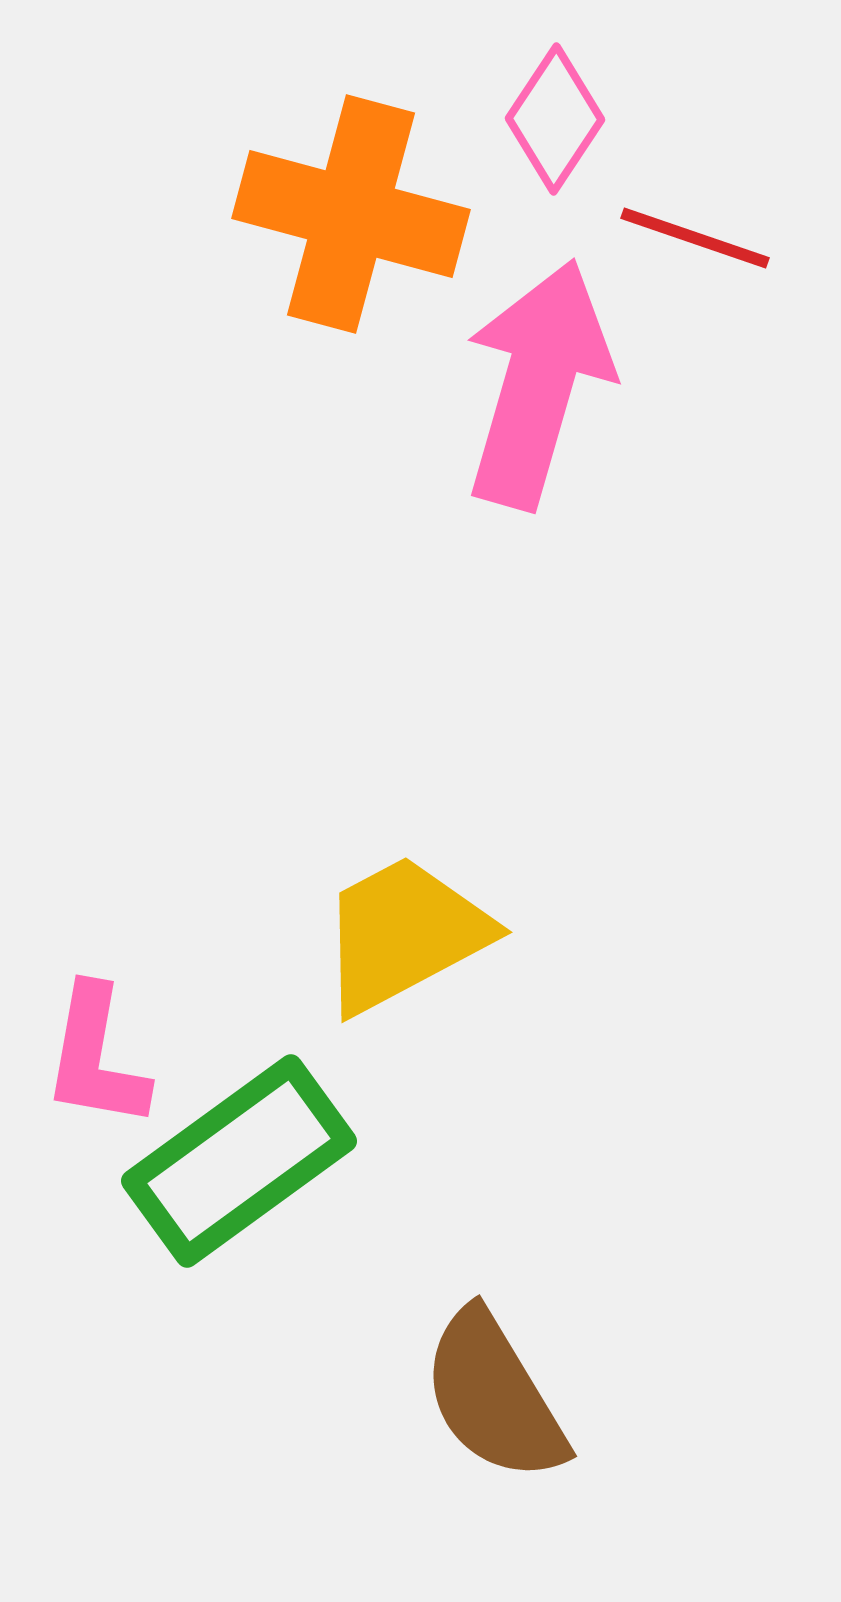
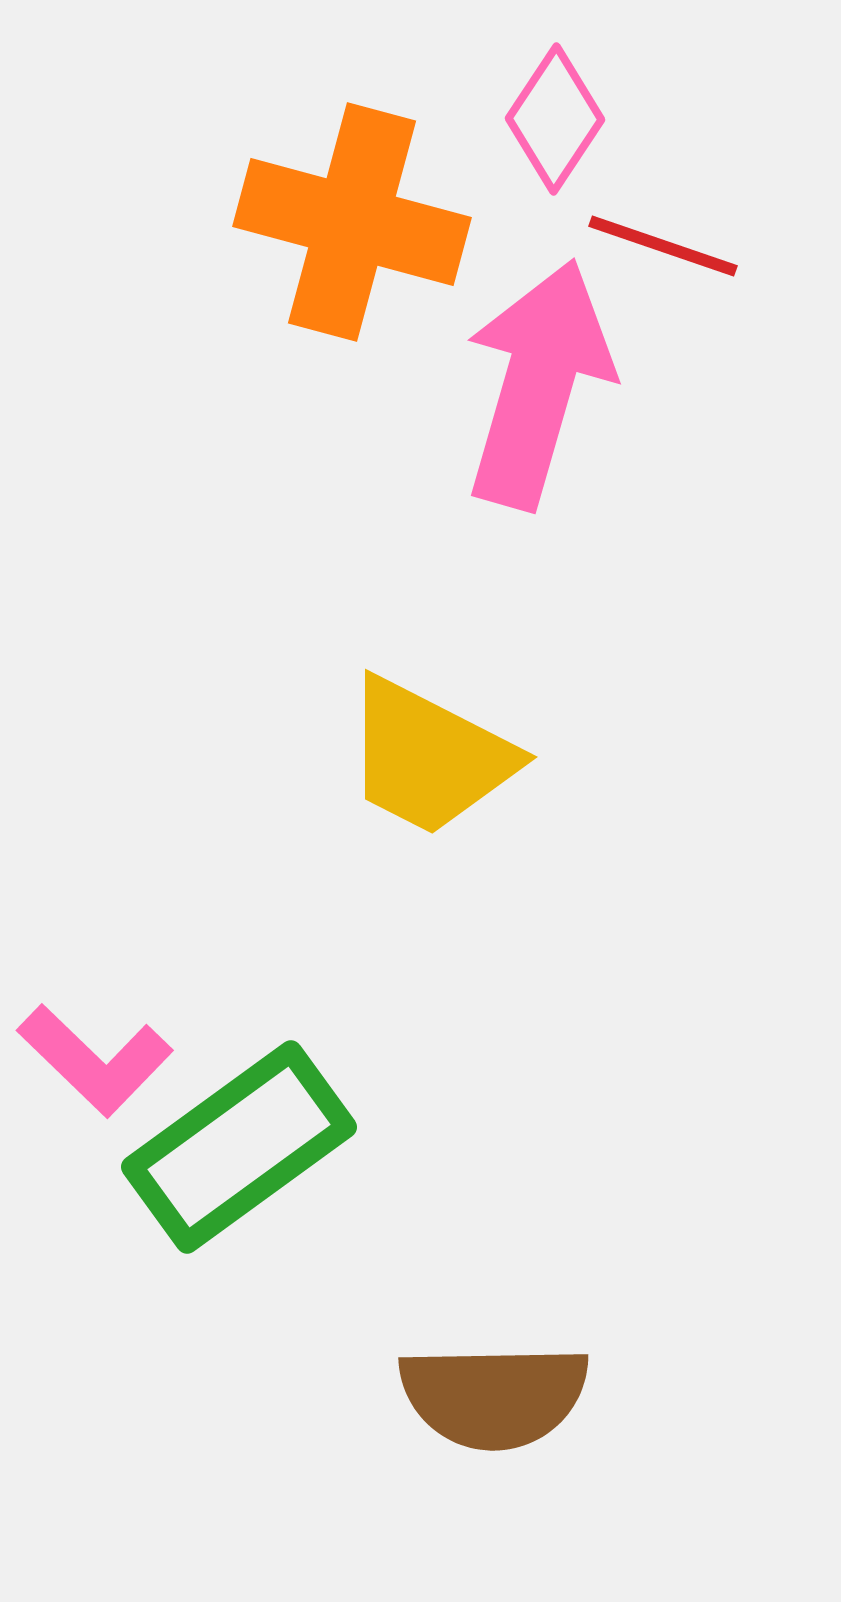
orange cross: moved 1 px right, 8 px down
red line: moved 32 px left, 8 px down
yellow trapezoid: moved 25 px right, 177 px up; rotated 125 degrees counterclockwise
pink L-shape: moved 1 px left, 3 px down; rotated 56 degrees counterclockwise
green rectangle: moved 14 px up
brown semicircle: rotated 60 degrees counterclockwise
